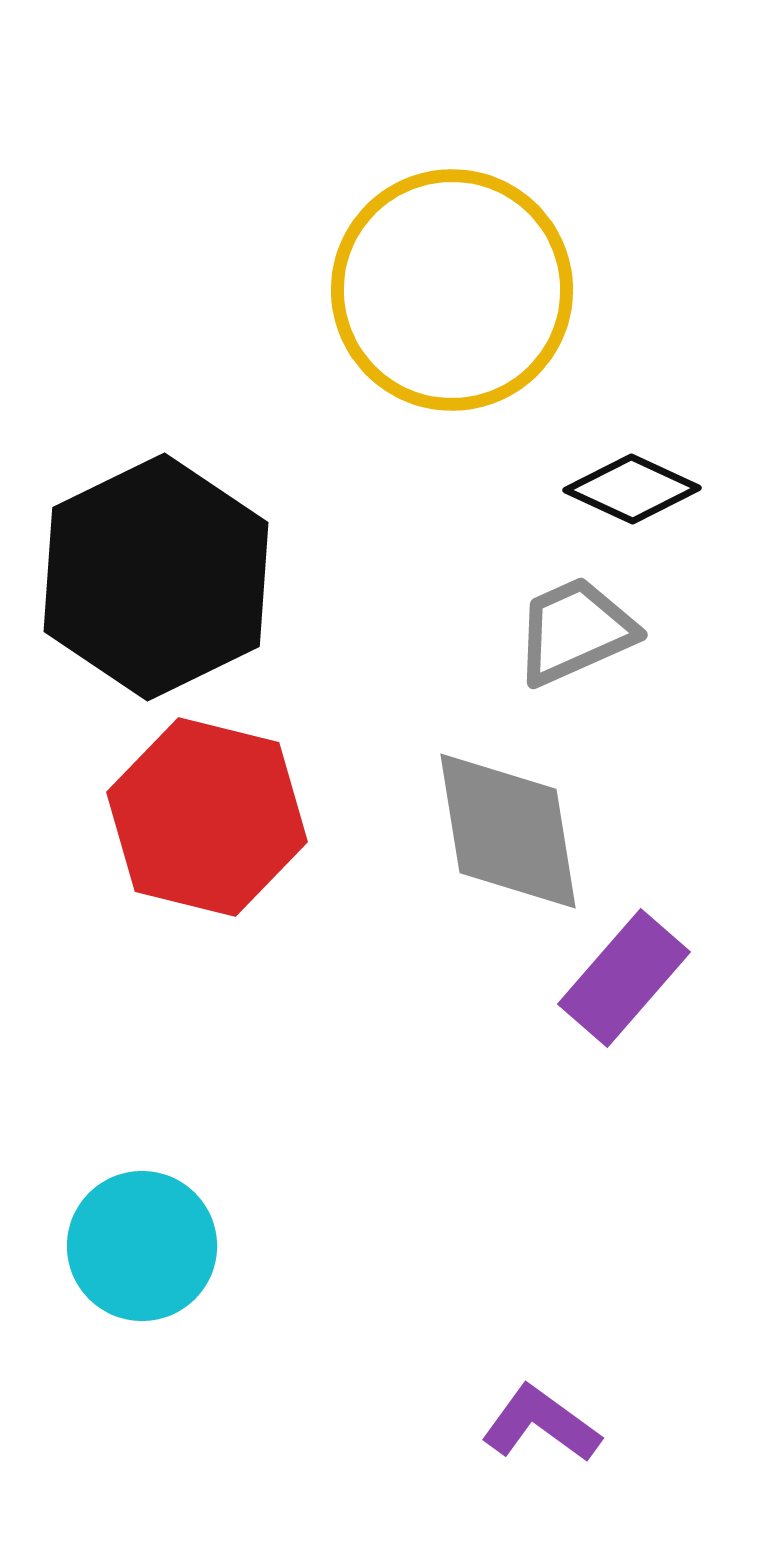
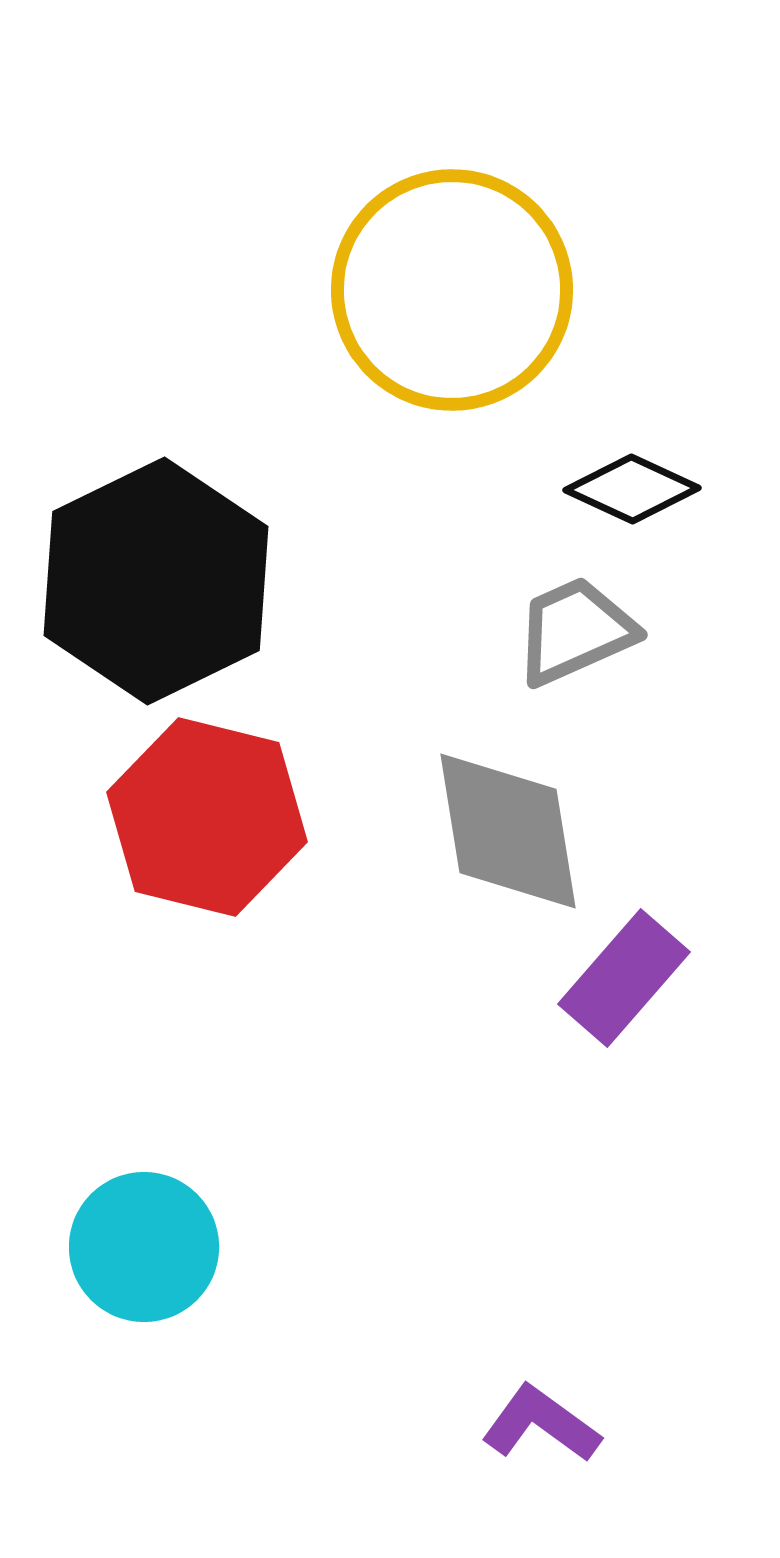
black hexagon: moved 4 px down
cyan circle: moved 2 px right, 1 px down
